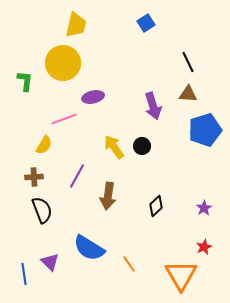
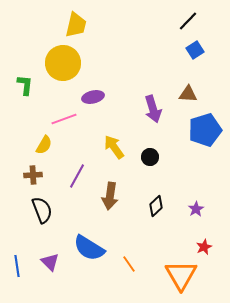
blue square: moved 49 px right, 27 px down
black line: moved 41 px up; rotated 70 degrees clockwise
green L-shape: moved 4 px down
purple arrow: moved 3 px down
black circle: moved 8 px right, 11 px down
brown cross: moved 1 px left, 2 px up
brown arrow: moved 2 px right
purple star: moved 8 px left, 1 px down
blue line: moved 7 px left, 8 px up
